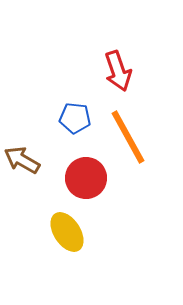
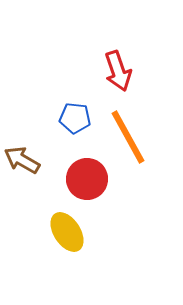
red circle: moved 1 px right, 1 px down
